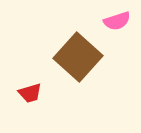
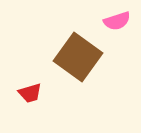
brown square: rotated 6 degrees counterclockwise
